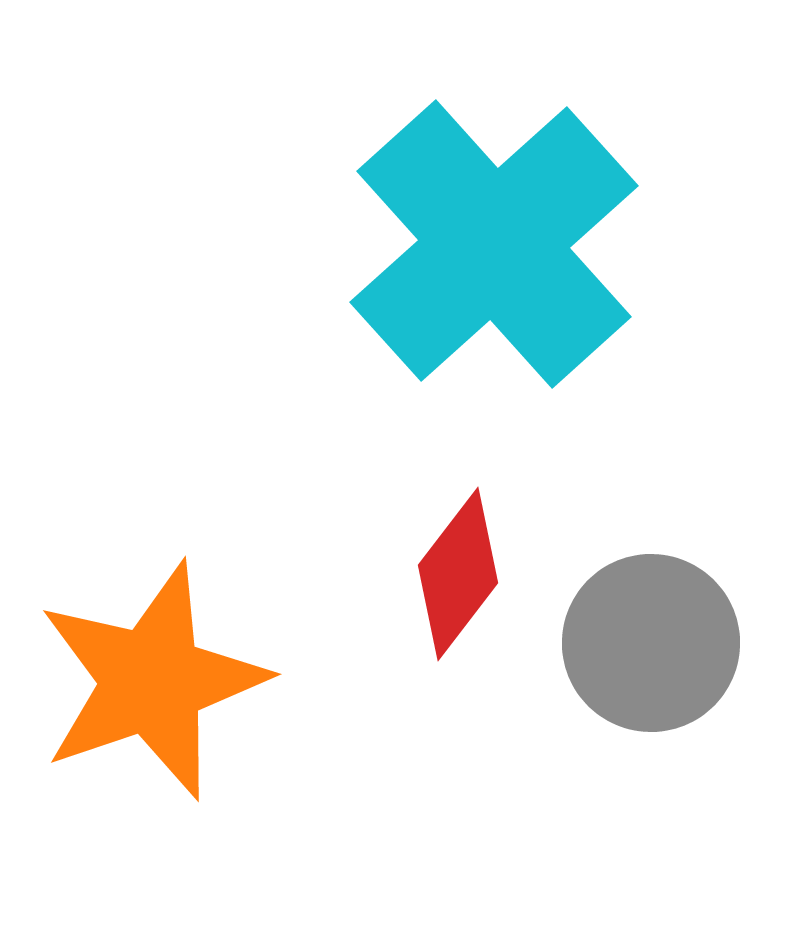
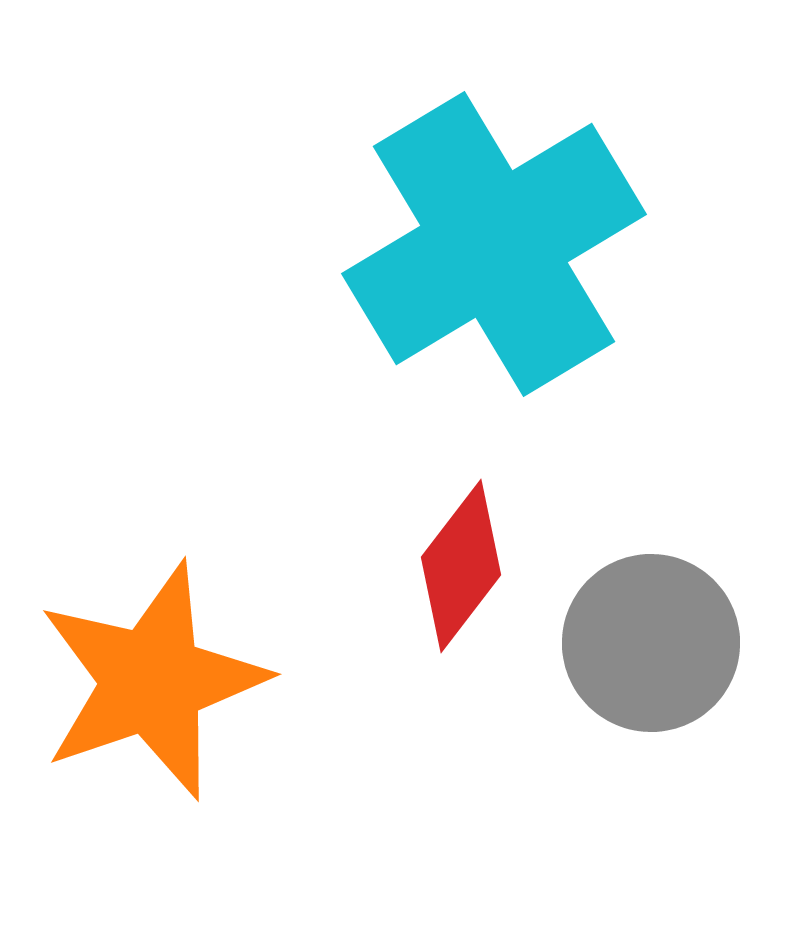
cyan cross: rotated 11 degrees clockwise
red diamond: moved 3 px right, 8 px up
